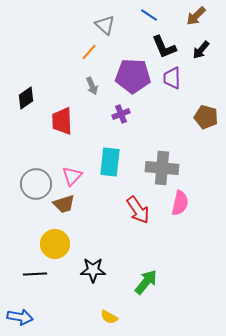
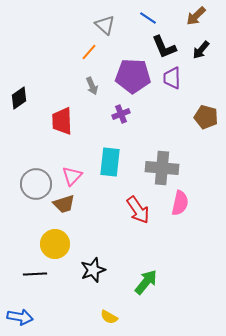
blue line: moved 1 px left, 3 px down
black diamond: moved 7 px left
black star: rotated 20 degrees counterclockwise
